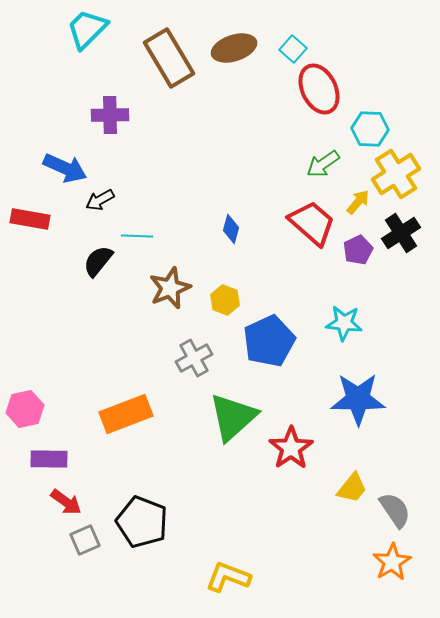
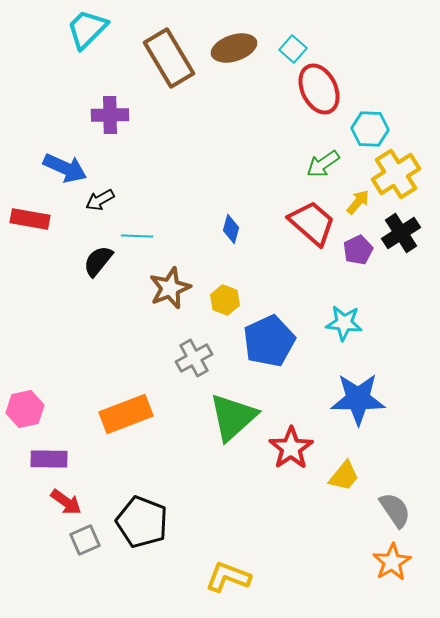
yellow trapezoid: moved 8 px left, 12 px up
